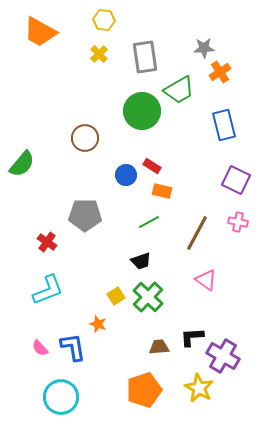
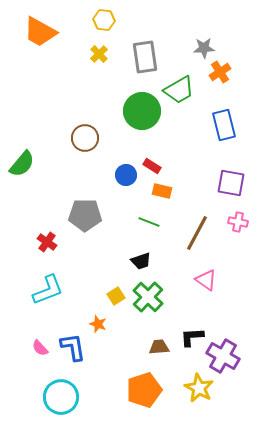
purple square: moved 5 px left, 3 px down; rotated 16 degrees counterclockwise
green line: rotated 50 degrees clockwise
